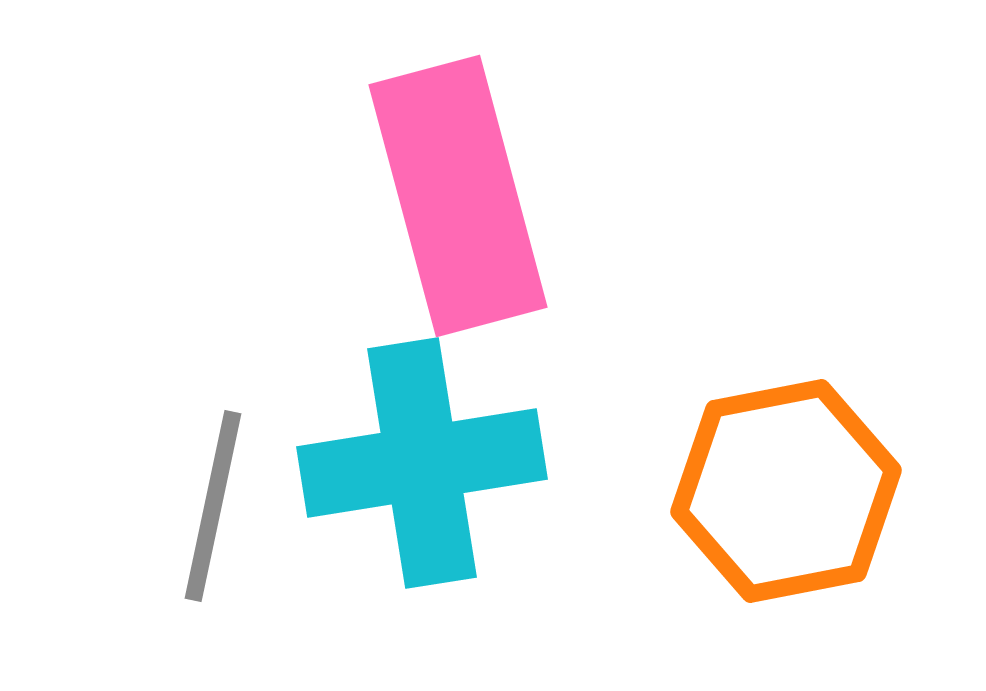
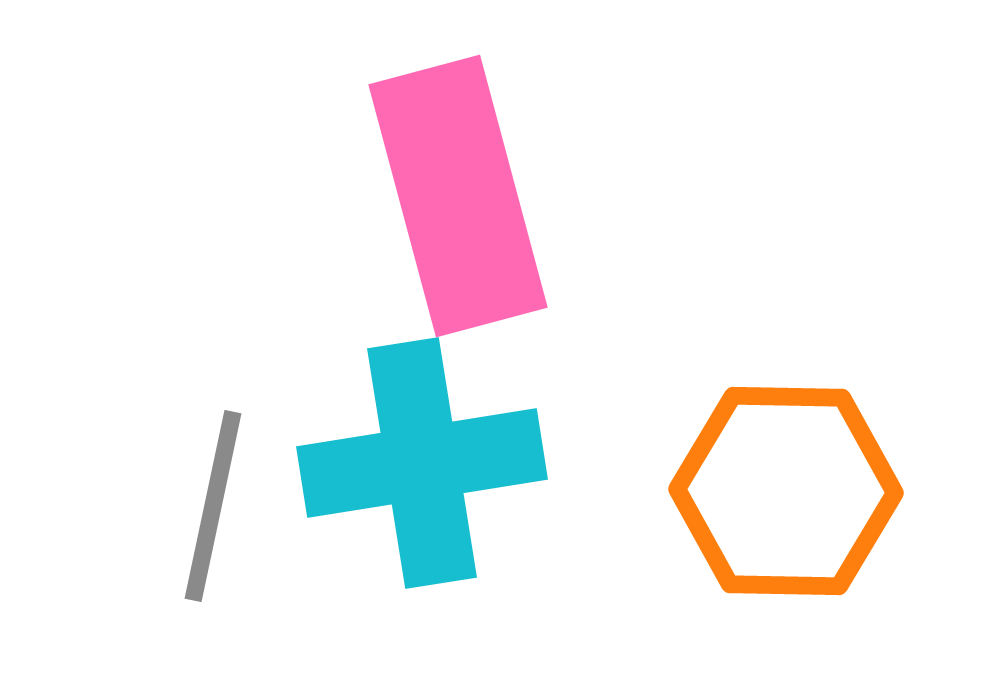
orange hexagon: rotated 12 degrees clockwise
